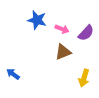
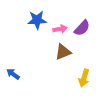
blue star: rotated 18 degrees counterclockwise
pink arrow: moved 2 px left; rotated 32 degrees counterclockwise
purple semicircle: moved 4 px left, 5 px up
